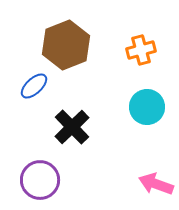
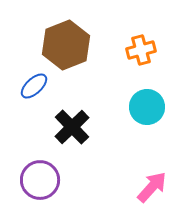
pink arrow: moved 4 px left, 3 px down; rotated 112 degrees clockwise
